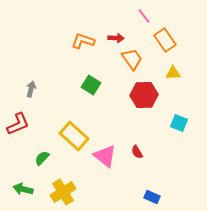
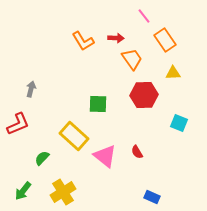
orange L-shape: rotated 140 degrees counterclockwise
green square: moved 7 px right, 19 px down; rotated 30 degrees counterclockwise
green arrow: moved 2 px down; rotated 66 degrees counterclockwise
